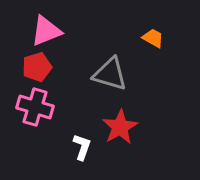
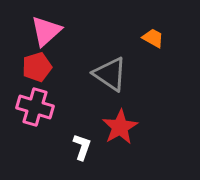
pink triangle: rotated 20 degrees counterclockwise
gray triangle: rotated 18 degrees clockwise
